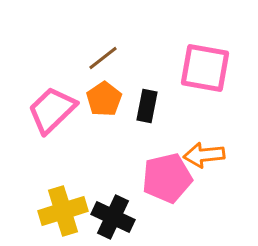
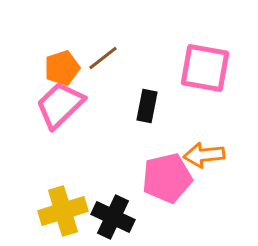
orange pentagon: moved 42 px left, 31 px up; rotated 16 degrees clockwise
pink trapezoid: moved 8 px right, 5 px up
